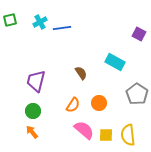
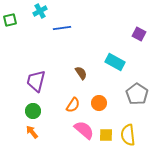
cyan cross: moved 11 px up
